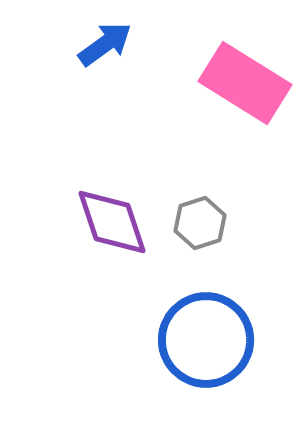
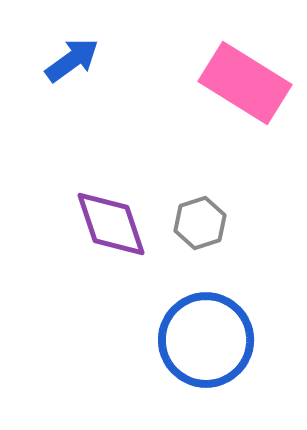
blue arrow: moved 33 px left, 16 px down
purple diamond: moved 1 px left, 2 px down
